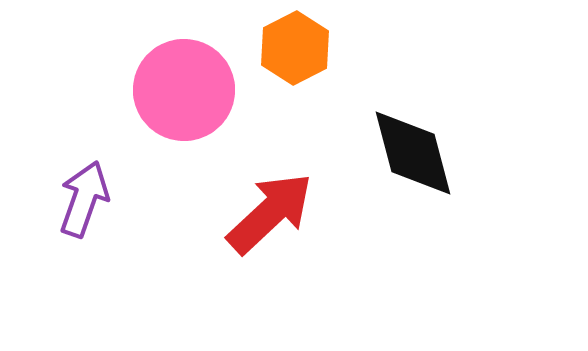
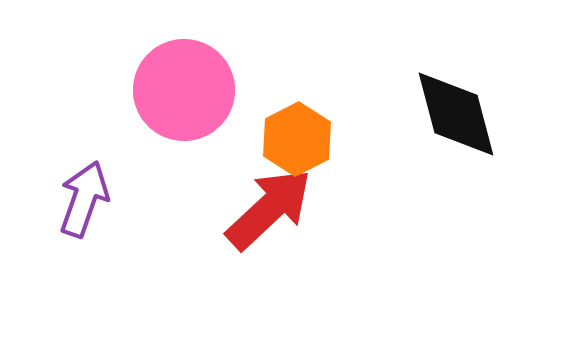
orange hexagon: moved 2 px right, 91 px down
black diamond: moved 43 px right, 39 px up
red arrow: moved 1 px left, 4 px up
